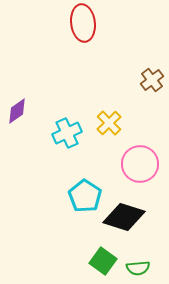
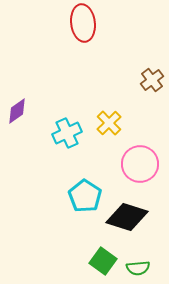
black diamond: moved 3 px right
